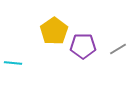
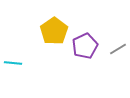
purple pentagon: moved 2 px right; rotated 25 degrees counterclockwise
